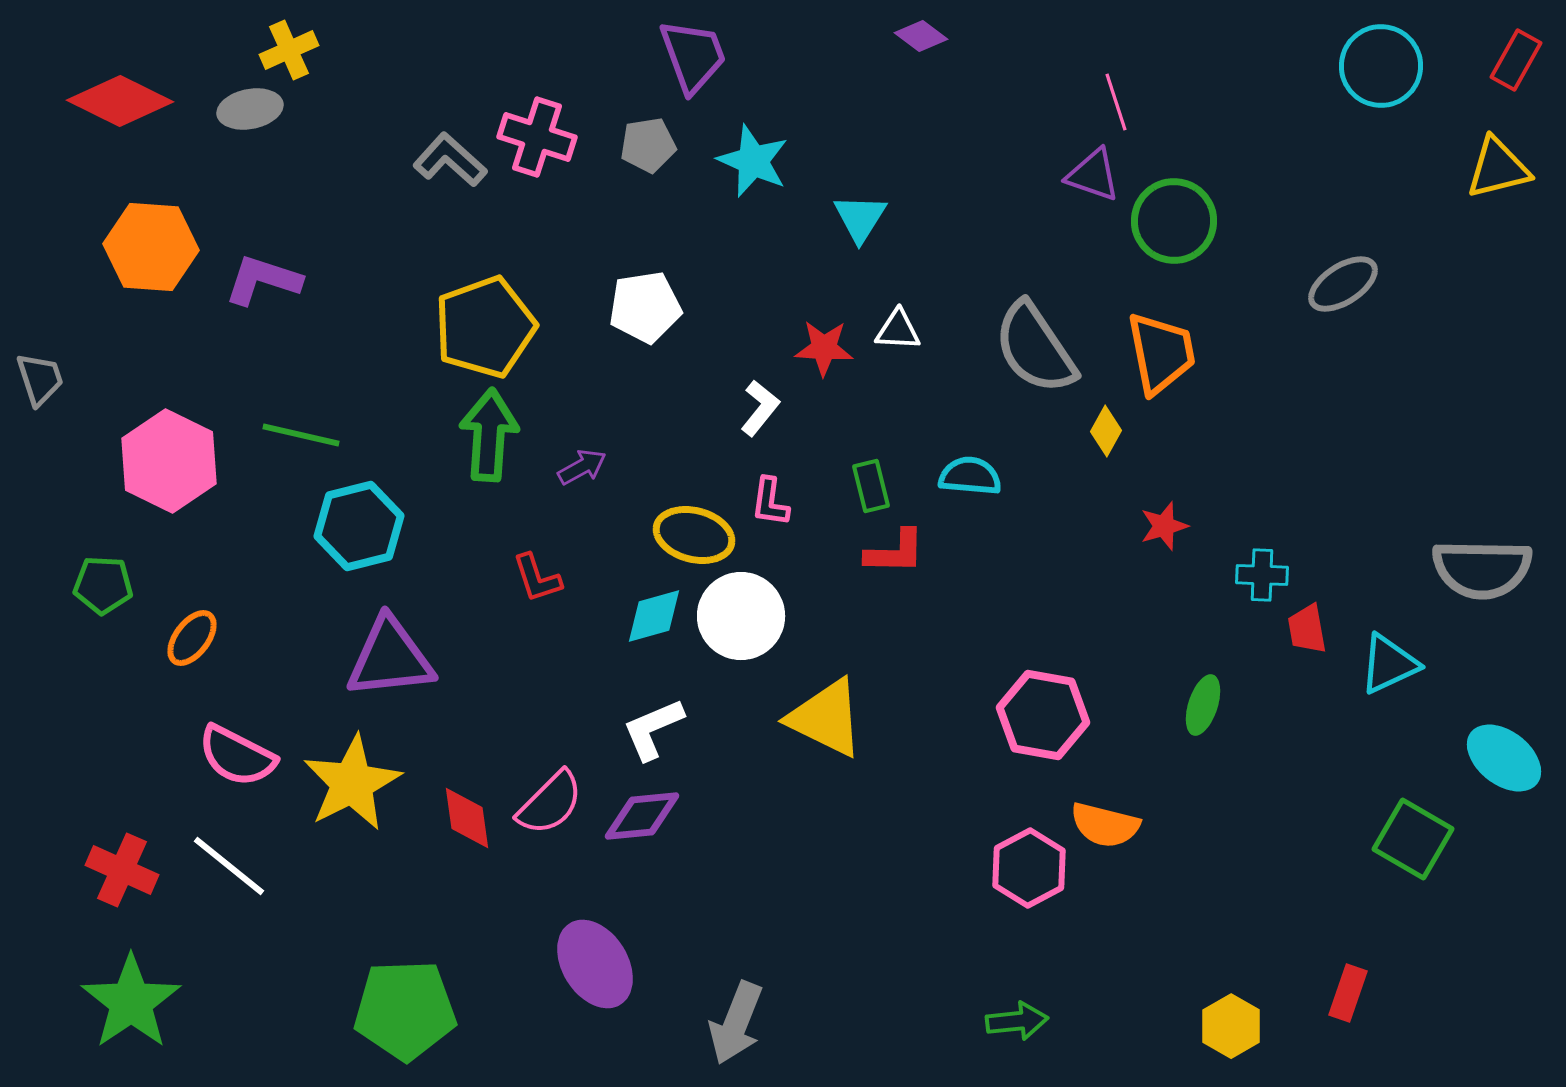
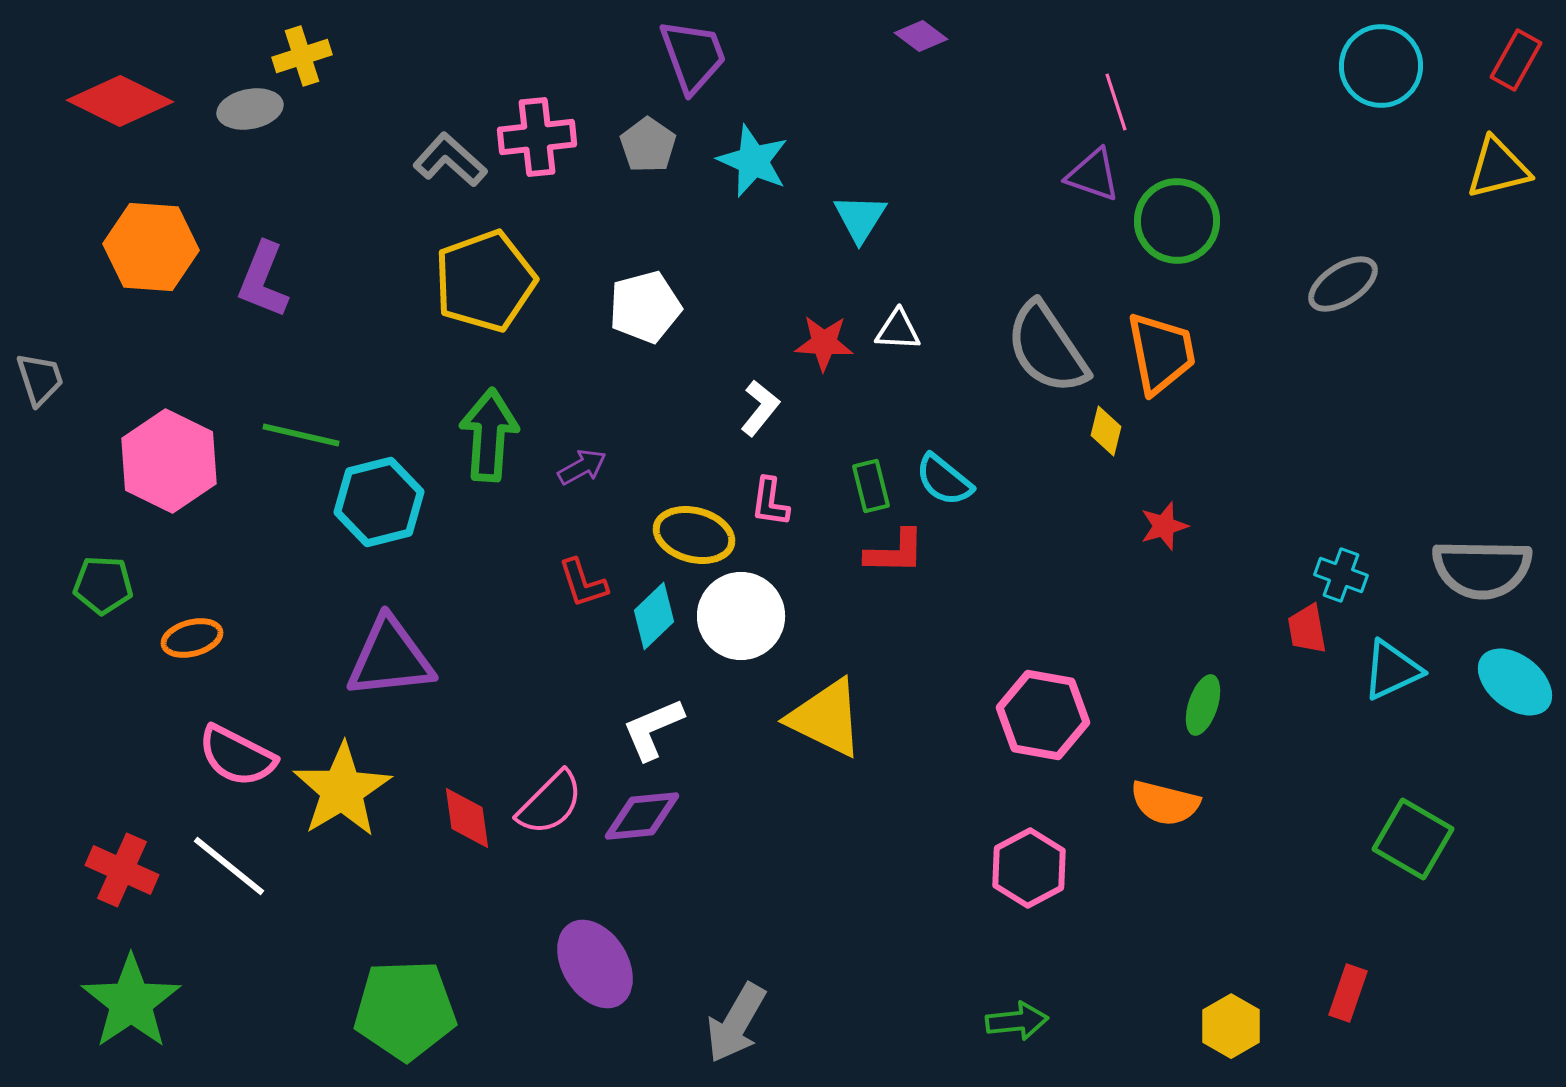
yellow cross at (289, 50): moved 13 px right, 6 px down; rotated 6 degrees clockwise
pink cross at (537, 137): rotated 24 degrees counterclockwise
gray pentagon at (648, 145): rotated 28 degrees counterclockwise
green circle at (1174, 221): moved 3 px right
purple L-shape at (263, 280): rotated 86 degrees counterclockwise
white pentagon at (645, 307): rotated 6 degrees counterclockwise
yellow pentagon at (485, 327): moved 46 px up
red star at (824, 348): moved 5 px up
gray semicircle at (1035, 348): moved 12 px right
yellow diamond at (1106, 431): rotated 15 degrees counterclockwise
cyan semicircle at (970, 476): moved 26 px left, 4 px down; rotated 146 degrees counterclockwise
cyan hexagon at (359, 526): moved 20 px right, 24 px up
cyan cross at (1262, 575): moved 79 px right; rotated 18 degrees clockwise
red L-shape at (537, 578): moved 46 px right, 5 px down
cyan diamond at (654, 616): rotated 28 degrees counterclockwise
orange ellipse at (192, 638): rotated 38 degrees clockwise
cyan triangle at (1389, 664): moved 3 px right, 6 px down
cyan ellipse at (1504, 758): moved 11 px right, 76 px up
yellow star at (352, 783): moved 10 px left, 7 px down; rotated 4 degrees counterclockwise
orange semicircle at (1105, 825): moved 60 px right, 22 px up
gray arrow at (736, 1023): rotated 8 degrees clockwise
